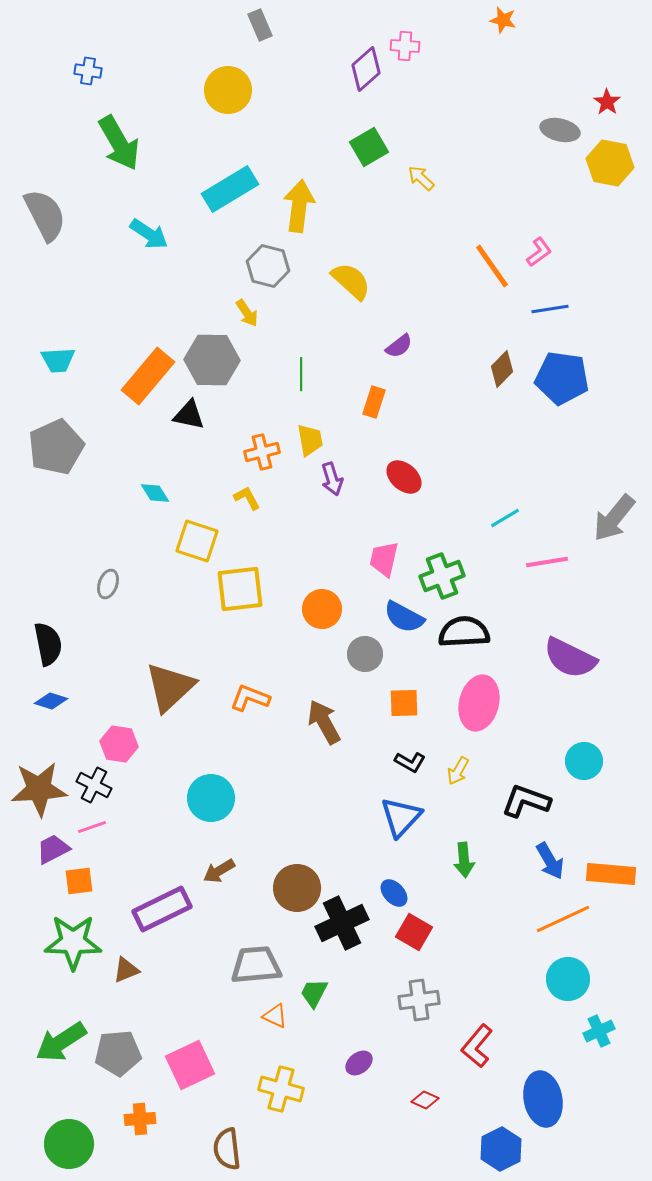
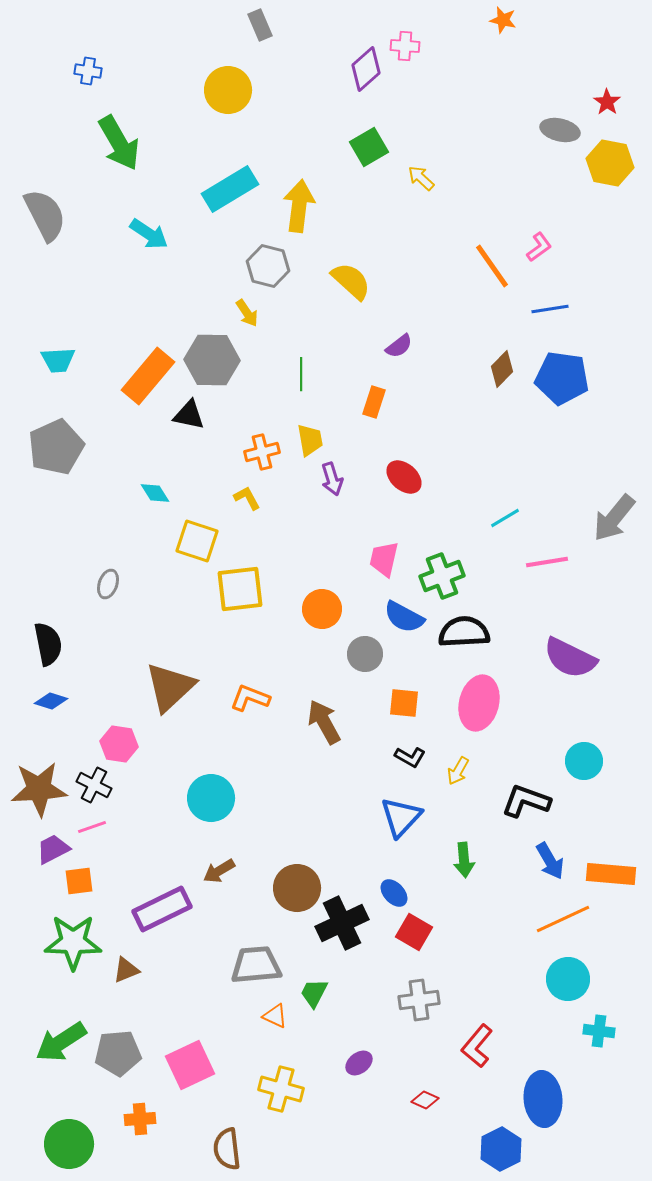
pink L-shape at (539, 252): moved 5 px up
orange square at (404, 703): rotated 8 degrees clockwise
black L-shape at (410, 762): moved 5 px up
cyan cross at (599, 1031): rotated 32 degrees clockwise
blue ellipse at (543, 1099): rotated 6 degrees clockwise
